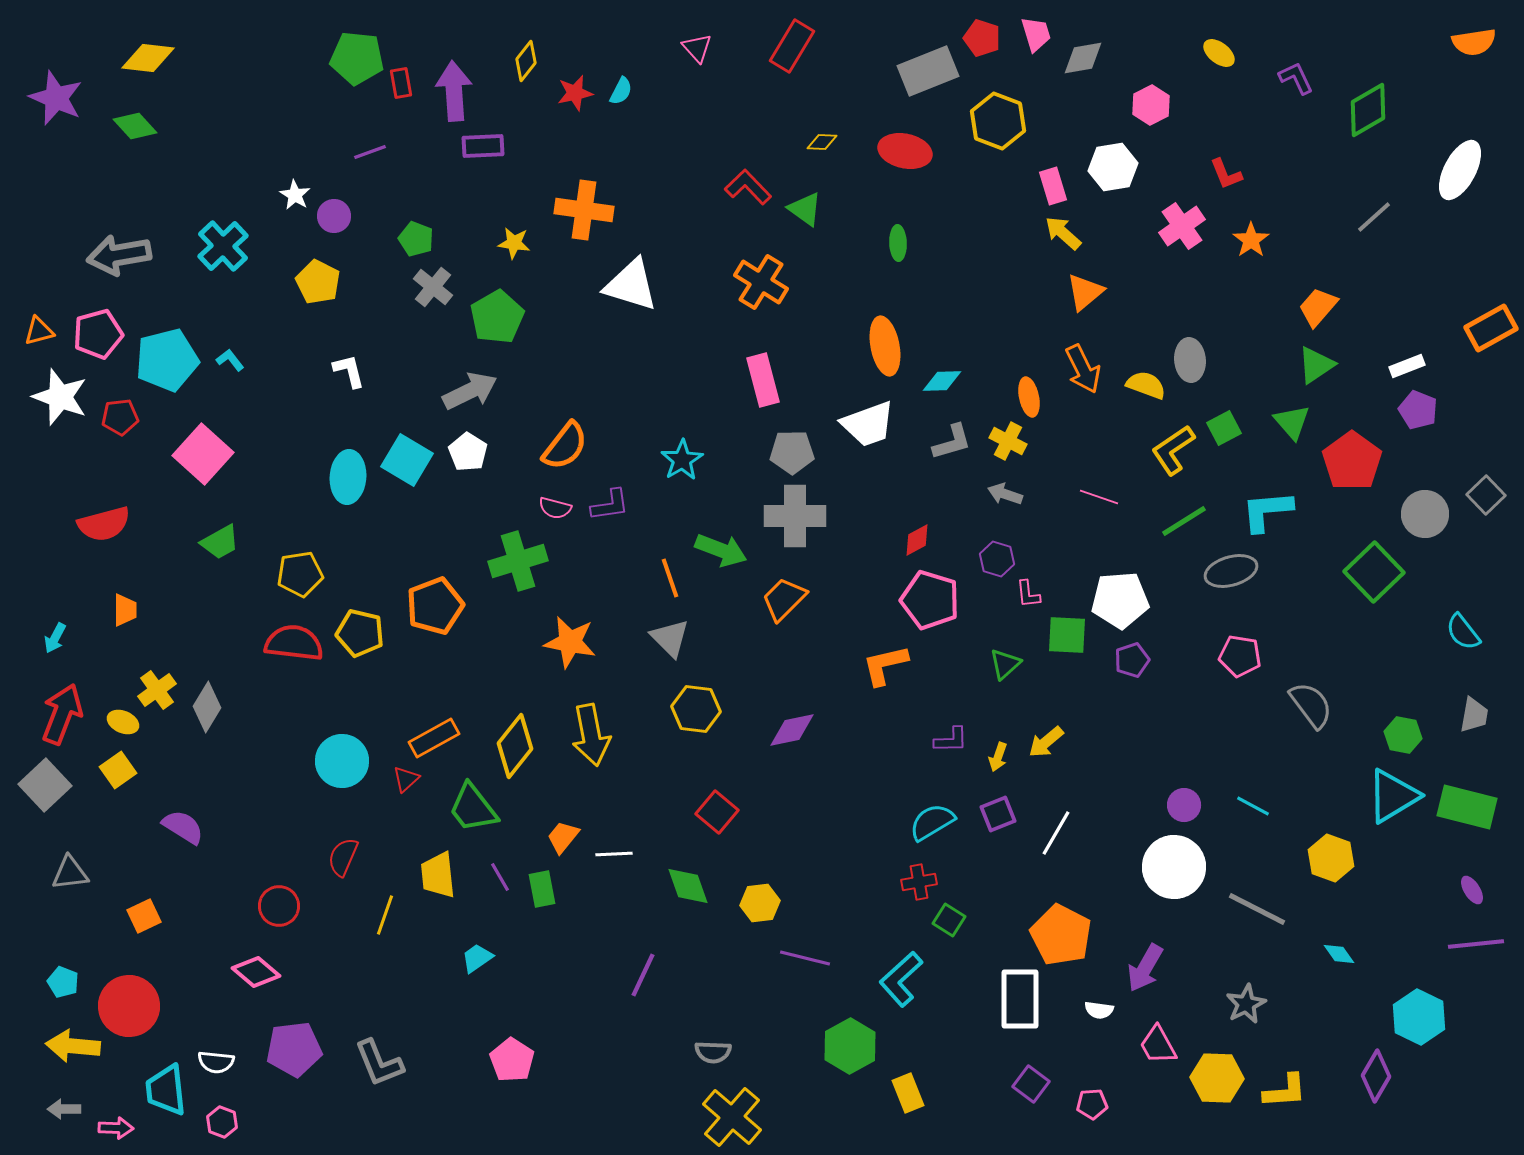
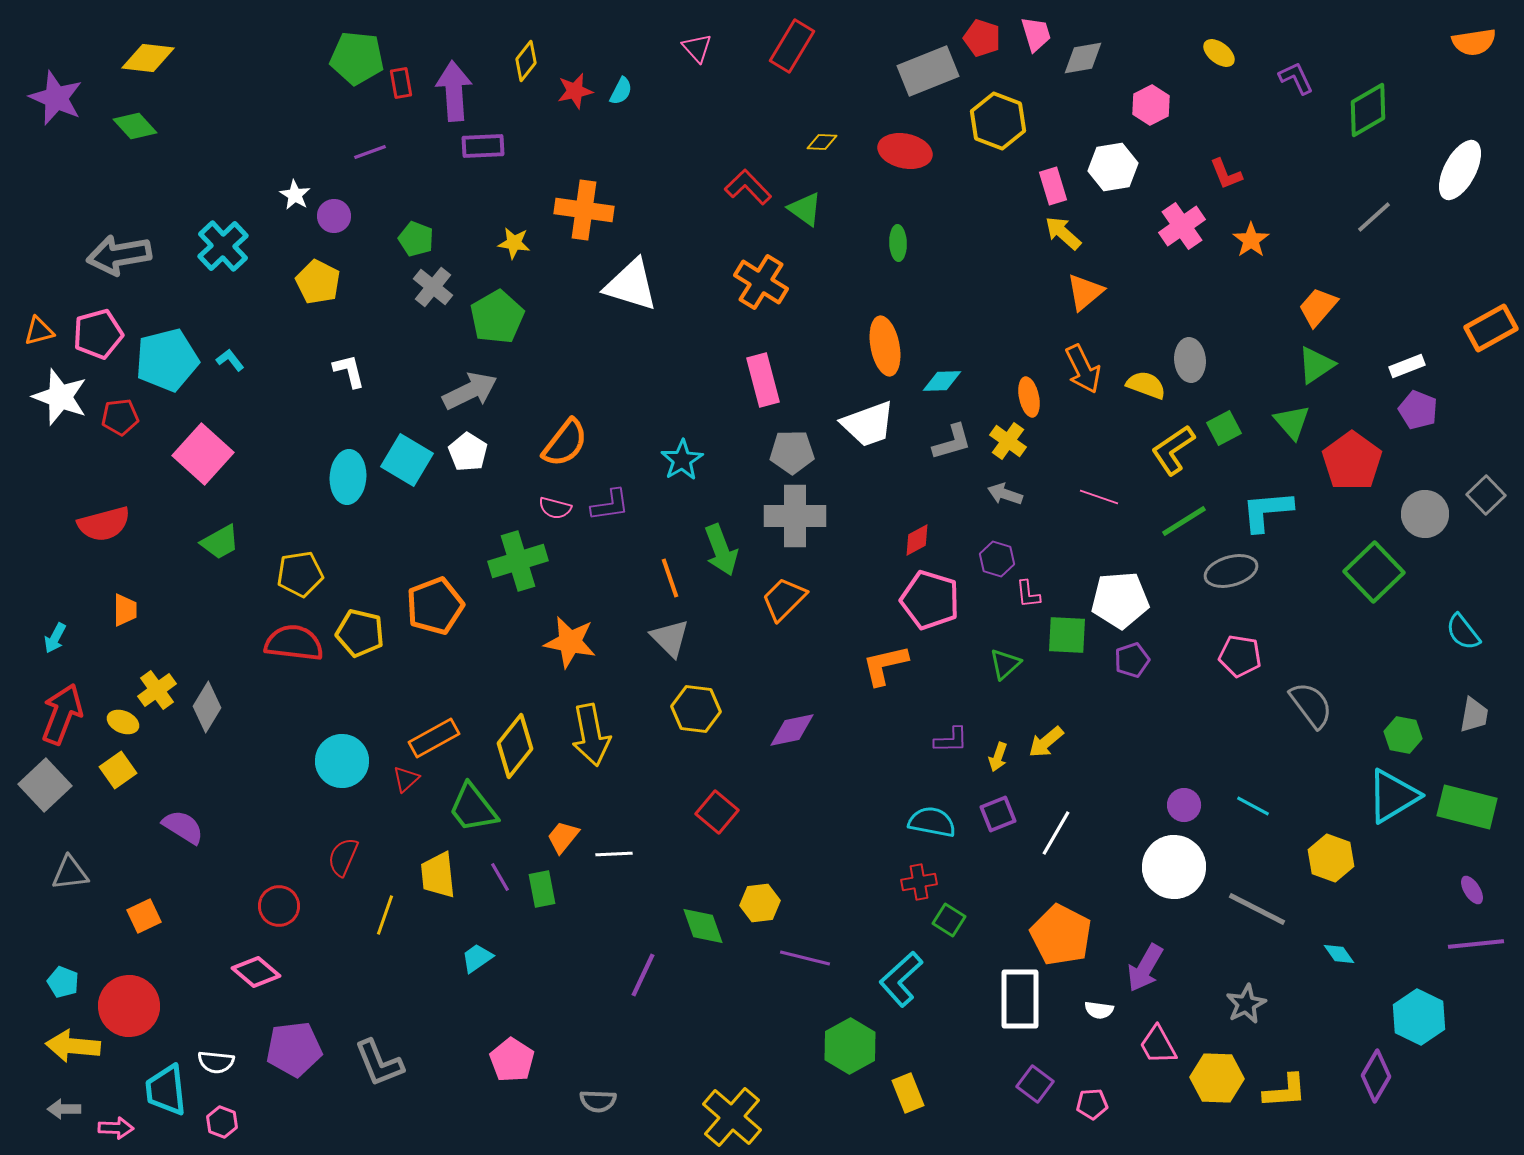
red star at (575, 93): moved 2 px up
yellow cross at (1008, 441): rotated 9 degrees clockwise
orange semicircle at (565, 446): moved 3 px up
green arrow at (721, 550): rotated 48 degrees clockwise
cyan semicircle at (932, 822): rotated 42 degrees clockwise
green diamond at (688, 886): moved 15 px right, 40 px down
gray semicircle at (713, 1052): moved 115 px left, 49 px down
purple square at (1031, 1084): moved 4 px right
